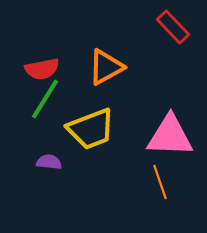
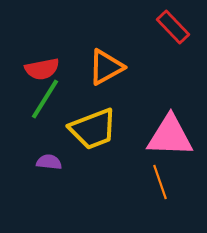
yellow trapezoid: moved 2 px right
